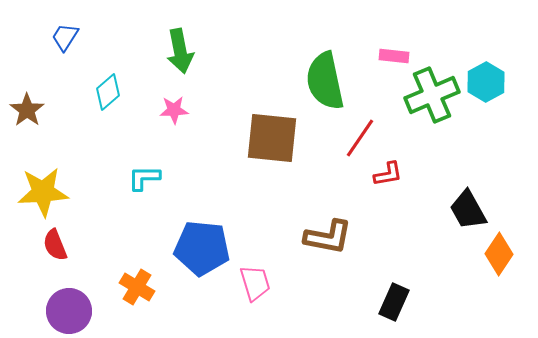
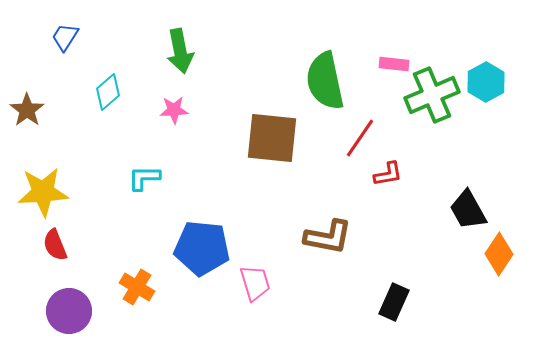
pink rectangle: moved 8 px down
